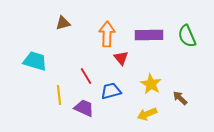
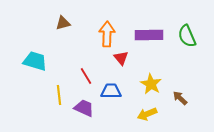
blue trapezoid: rotated 15 degrees clockwise
